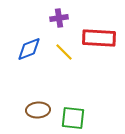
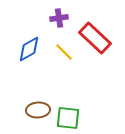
red rectangle: moved 4 px left; rotated 40 degrees clockwise
blue diamond: rotated 8 degrees counterclockwise
green square: moved 5 px left
